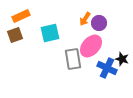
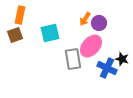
orange rectangle: moved 1 px left, 1 px up; rotated 54 degrees counterclockwise
